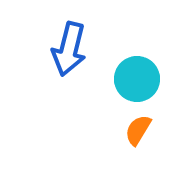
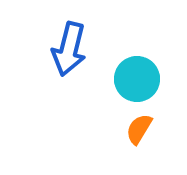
orange semicircle: moved 1 px right, 1 px up
